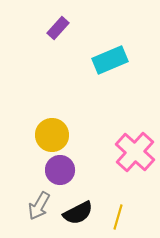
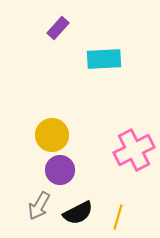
cyan rectangle: moved 6 px left, 1 px up; rotated 20 degrees clockwise
pink cross: moved 1 px left, 2 px up; rotated 21 degrees clockwise
